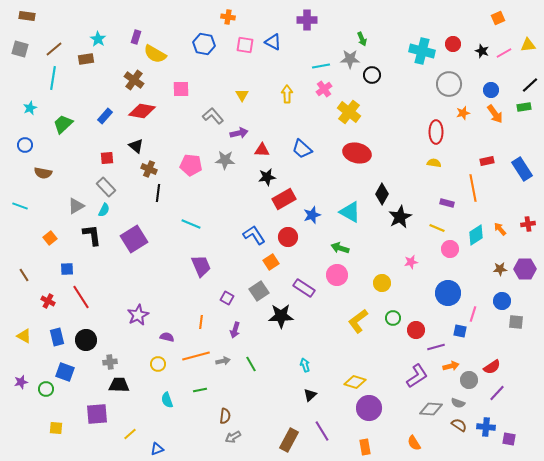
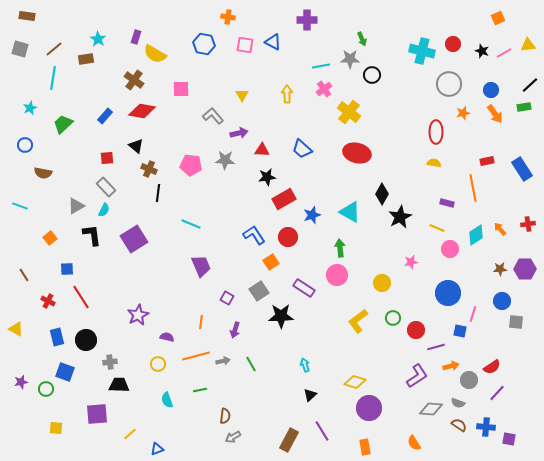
green arrow at (340, 248): rotated 66 degrees clockwise
yellow triangle at (24, 336): moved 8 px left, 7 px up
